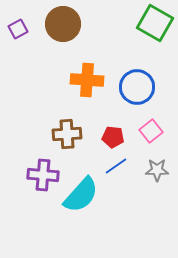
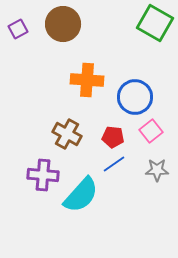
blue circle: moved 2 px left, 10 px down
brown cross: rotated 32 degrees clockwise
blue line: moved 2 px left, 2 px up
